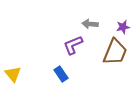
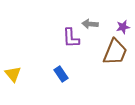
purple L-shape: moved 2 px left, 7 px up; rotated 70 degrees counterclockwise
